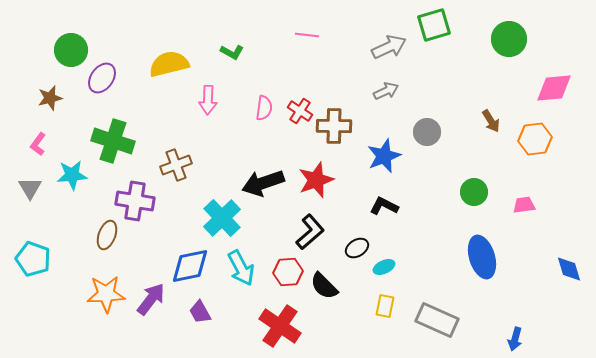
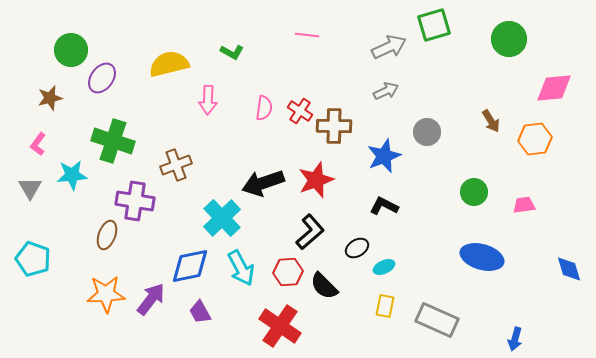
blue ellipse at (482, 257): rotated 57 degrees counterclockwise
